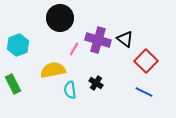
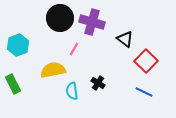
purple cross: moved 6 px left, 18 px up
black cross: moved 2 px right
cyan semicircle: moved 2 px right, 1 px down
